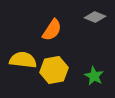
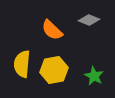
gray diamond: moved 6 px left, 3 px down
orange semicircle: rotated 100 degrees clockwise
yellow semicircle: moved 1 px left, 4 px down; rotated 92 degrees counterclockwise
